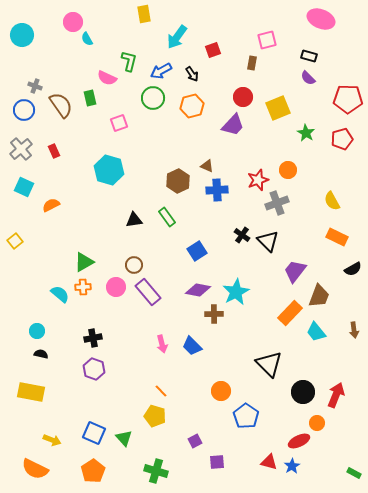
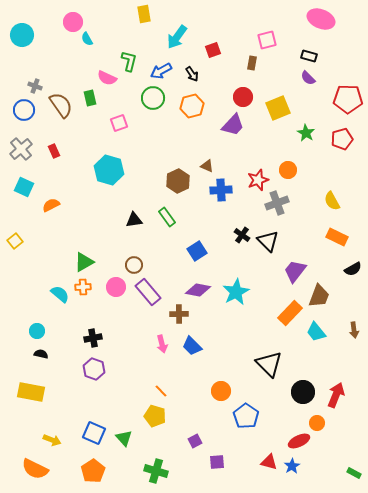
blue cross at (217, 190): moved 4 px right
brown cross at (214, 314): moved 35 px left
